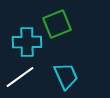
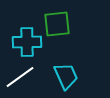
green square: rotated 16 degrees clockwise
